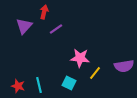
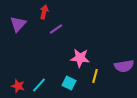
purple triangle: moved 6 px left, 2 px up
yellow line: moved 3 px down; rotated 24 degrees counterclockwise
cyan line: rotated 56 degrees clockwise
